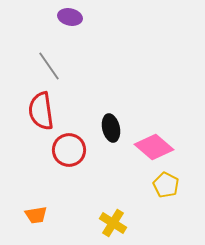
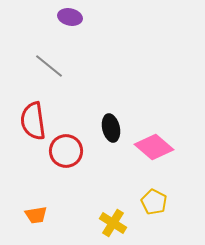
gray line: rotated 16 degrees counterclockwise
red semicircle: moved 8 px left, 10 px down
red circle: moved 3 px left, 1 px down
yellow pentagon: moved 12 px left, 17 px down
